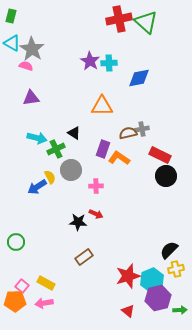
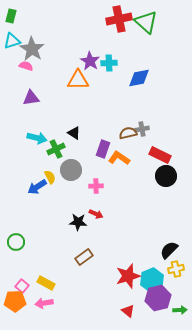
cyan triangle: moved 2 px up; rotated 48 degrees counterclockwise
orange triangle: moved 24 px left, 26 px up
